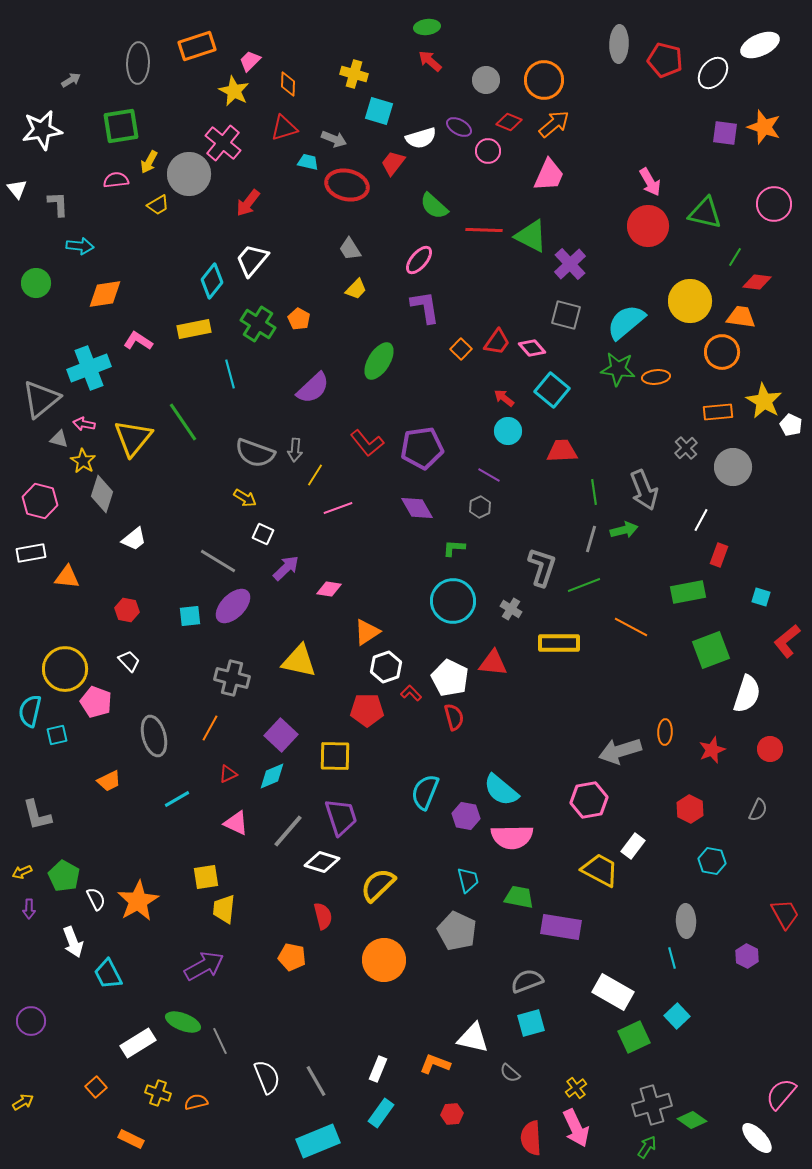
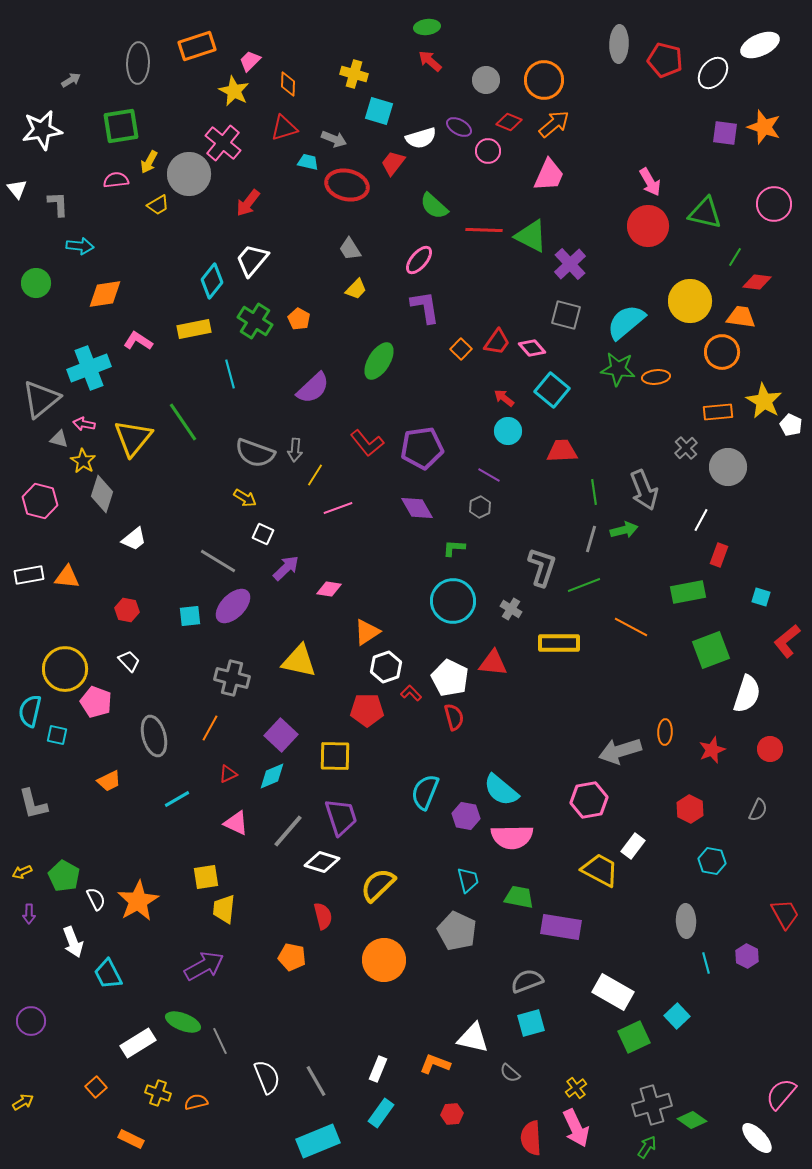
green cross at (258, 324): moved 3 px left, 3 px up
gray circle at (733, 467): moved 5 px left
white rectangle at (31, 553): moved 2 px left, 22 px down
cyan square at (57, 735): rotated 25 degrees clockwise
gray L-shape at (37, 815): moved 4 px left, 11 px up
purple arrow at (29, 909): moved 5 px down
cyan line at (672, 958): moved 34 px right, 5 px down
